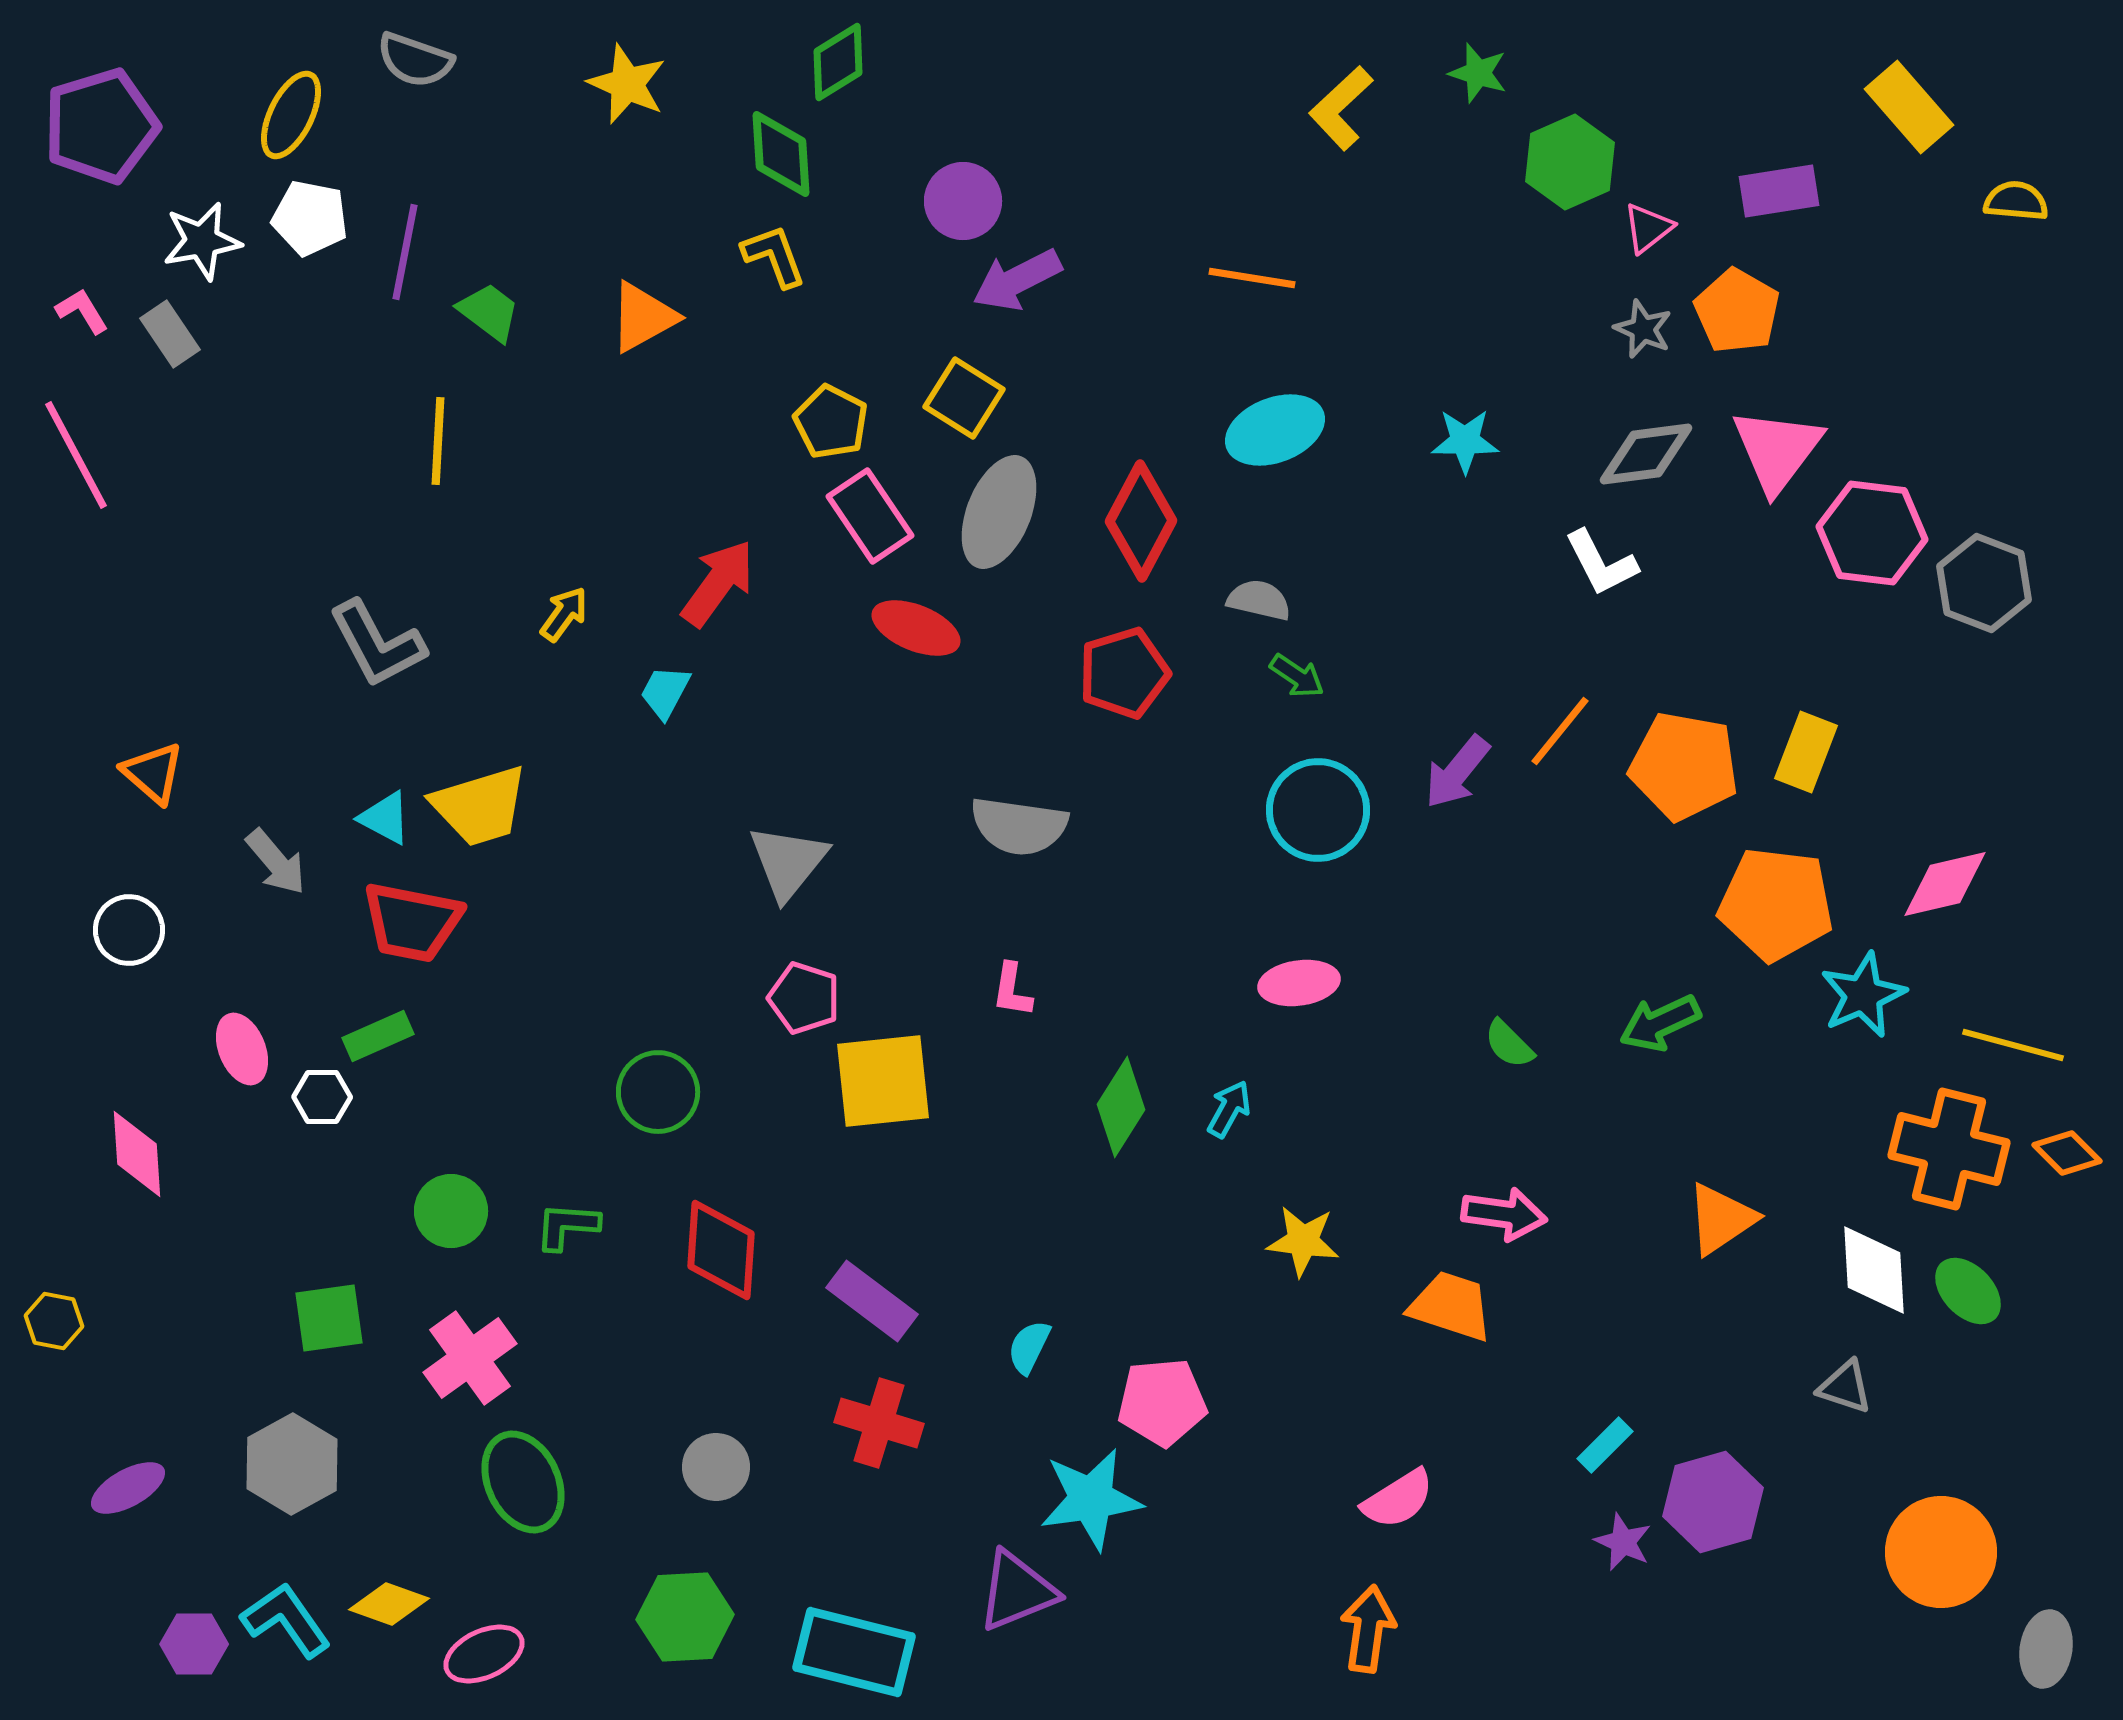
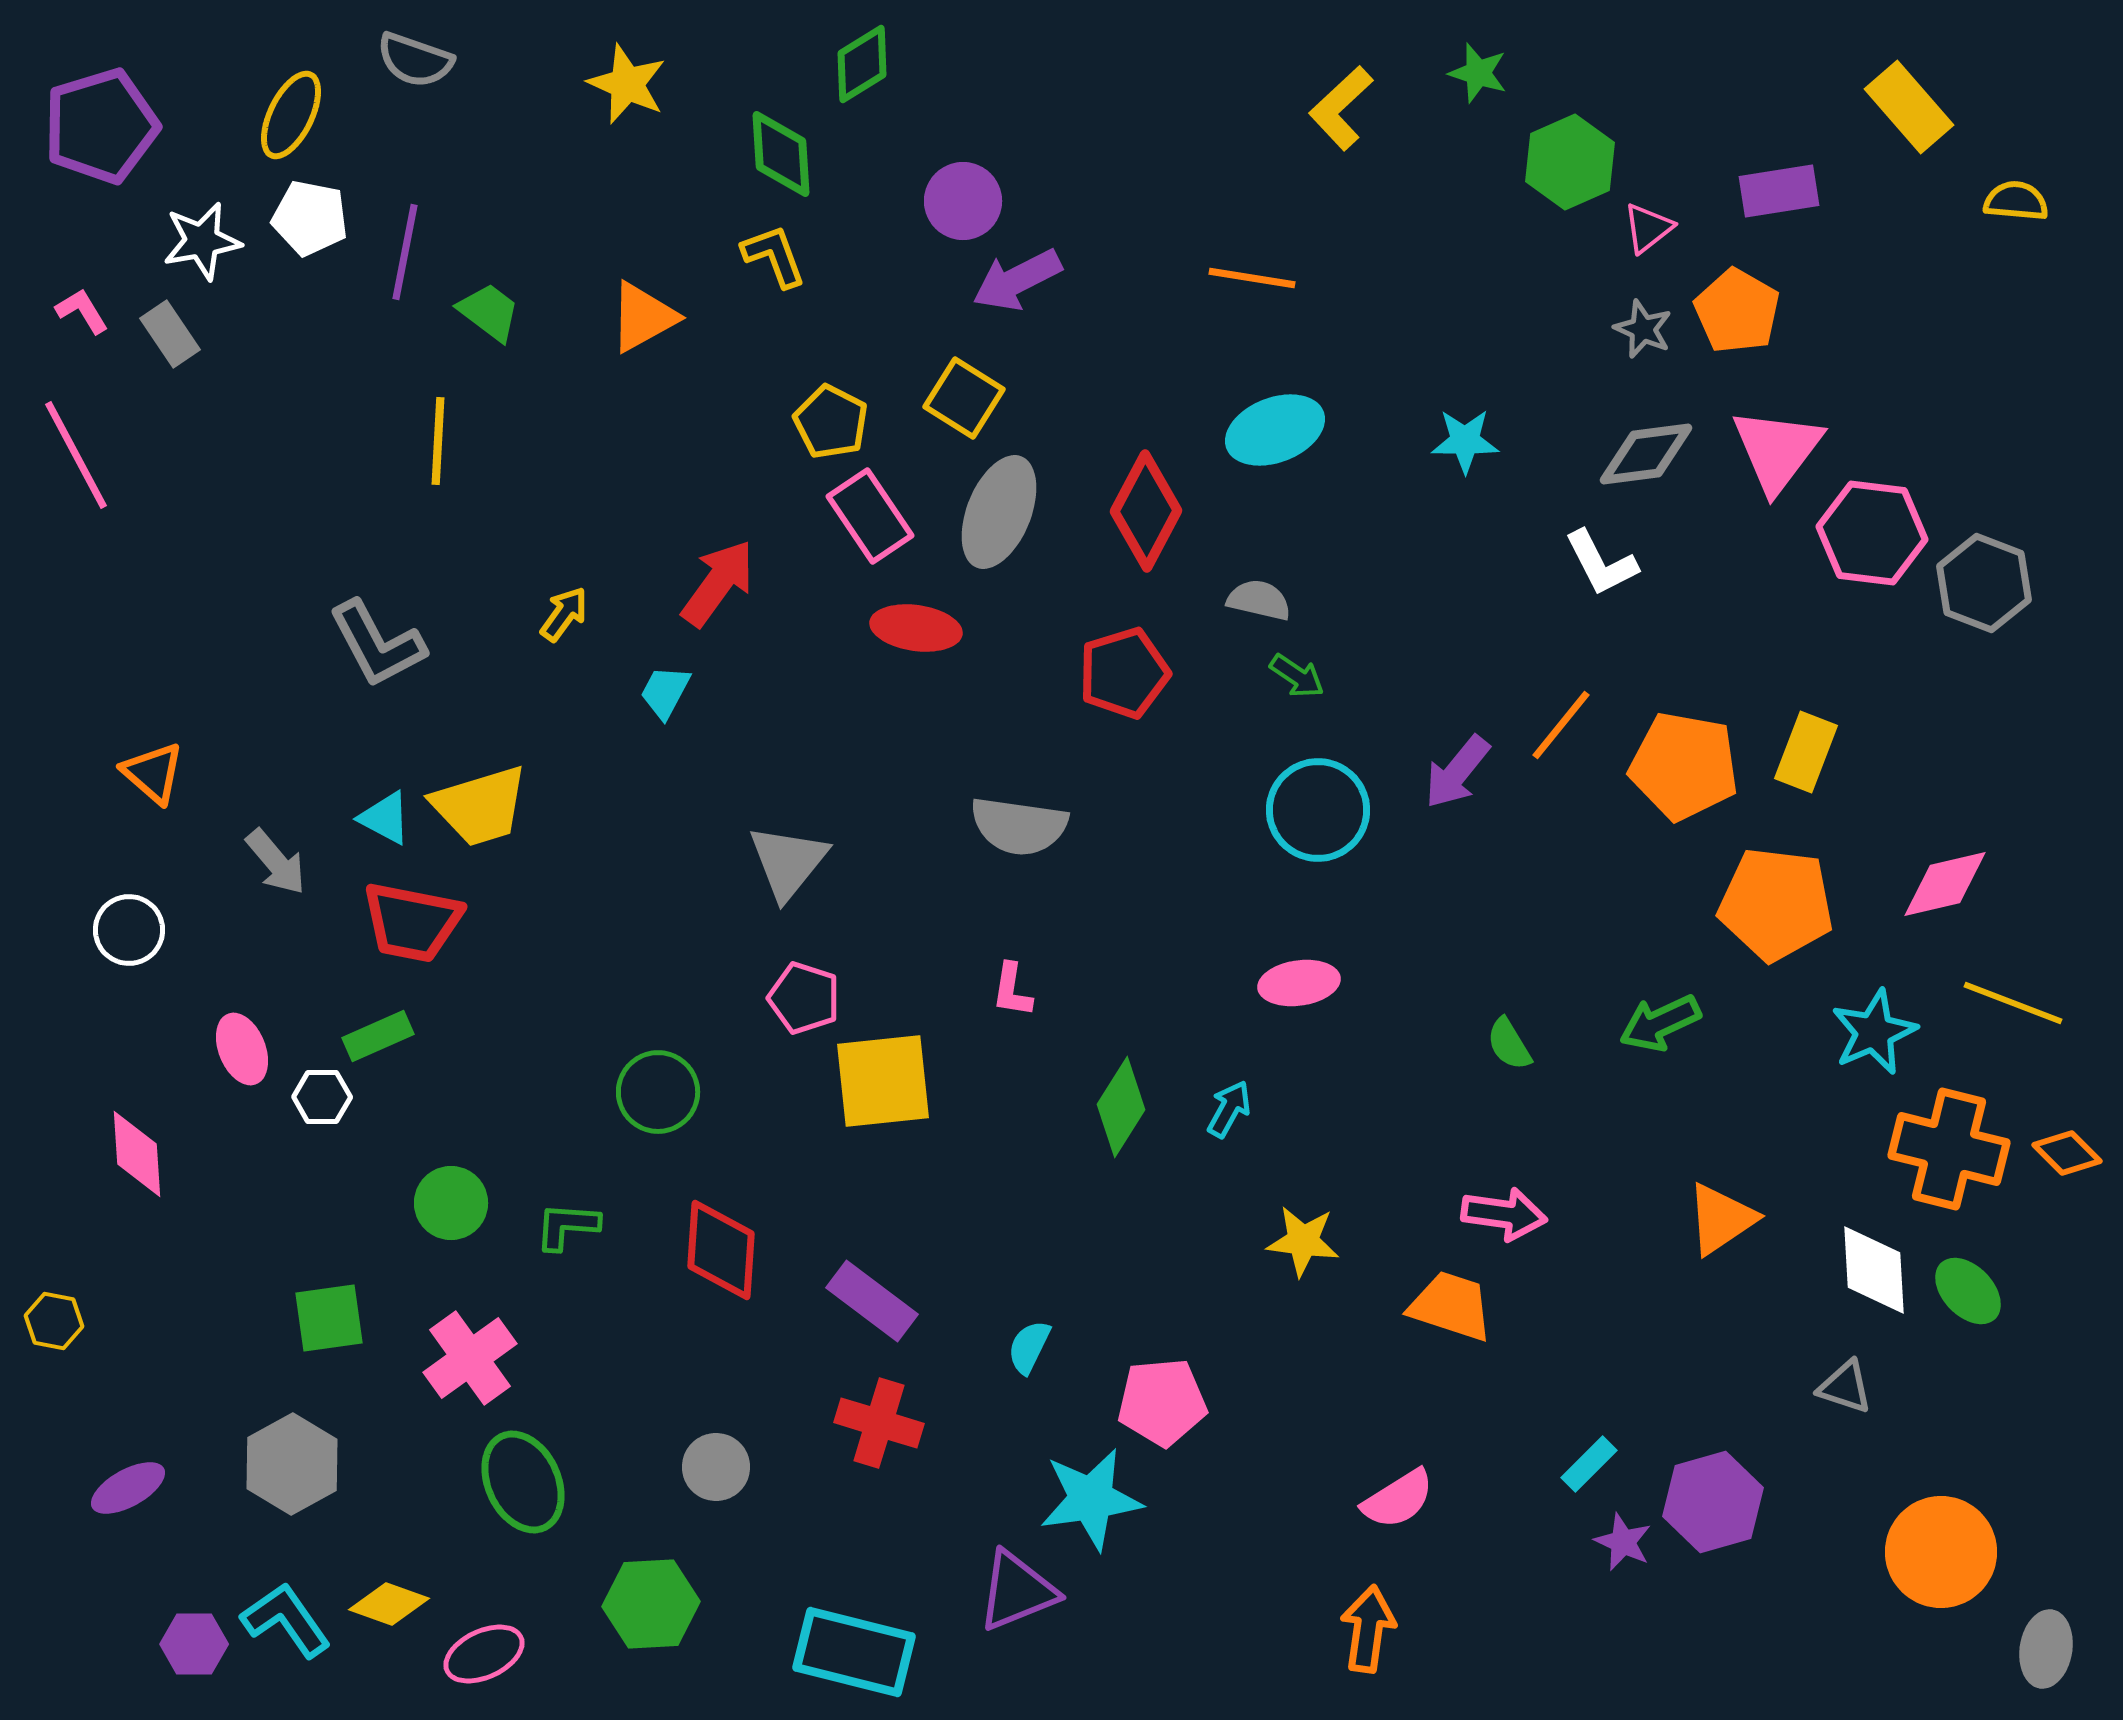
green diamond at (838, 62): moved 24 px right, 2 px down
red diamond at (1141, 521): moved 5 px right, 10 px up
red ellipse at (916, 628): rotated 14 degrees counterclockwise
orange line at (1560, 731): moved 1 px right, 6 px up
cyan star at (1863, 995): moved 11 px right, 37 px down
green semicircle at (1509, 1044): rotated 14 degrees clockwise
yellow line at (2013, 1045): moved 42 px up; rotated 6 degrees clockwise
green circle at (451, 1211): moved 8 px up
cyan rectangle at (1605, 1445): moved 16 px left, 19 px down
green hexagon at (685, 1617): moved 34 px left, 13 px up
